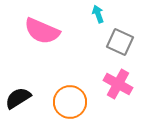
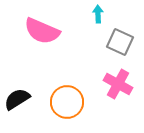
cyan arrow: rotated 18 degrees clockwise
black semicircle: moved 1 px left, 1 px down
orange circle: moved 3 px left
